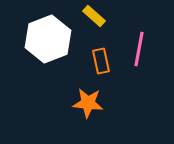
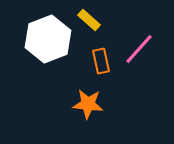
yellow rectangle: moved 5 px left, 4 px down
pink line: rotated 32 degrees clockwise
orange star: moved 1 px down
